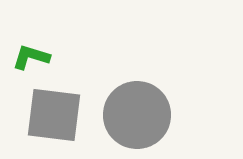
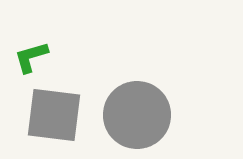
green L-shape: rotated 33 degrees counterclockwise
